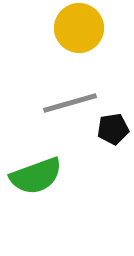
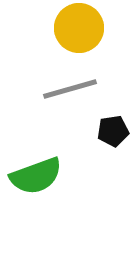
gray line: moved 14 px up
black pentagon: moved 2 px down
